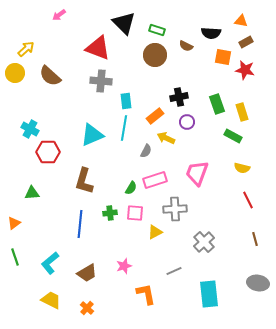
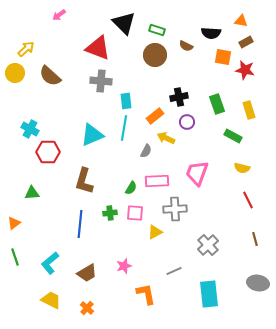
yellow rectangle at (242, 112): moved 7 px right, 2 px up
pink rectangle at (155, 180): moved 2 px right, 1 px down; rotated 15 degrees clockwise
gray cross at (204, 242): moved 4 px right, 3 px down
